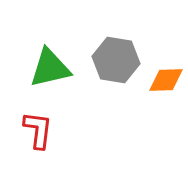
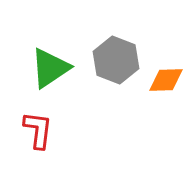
gray hexagon: rotated 12 degrees clockwise
green triangle: rotated 21 degrees counterclockwise
